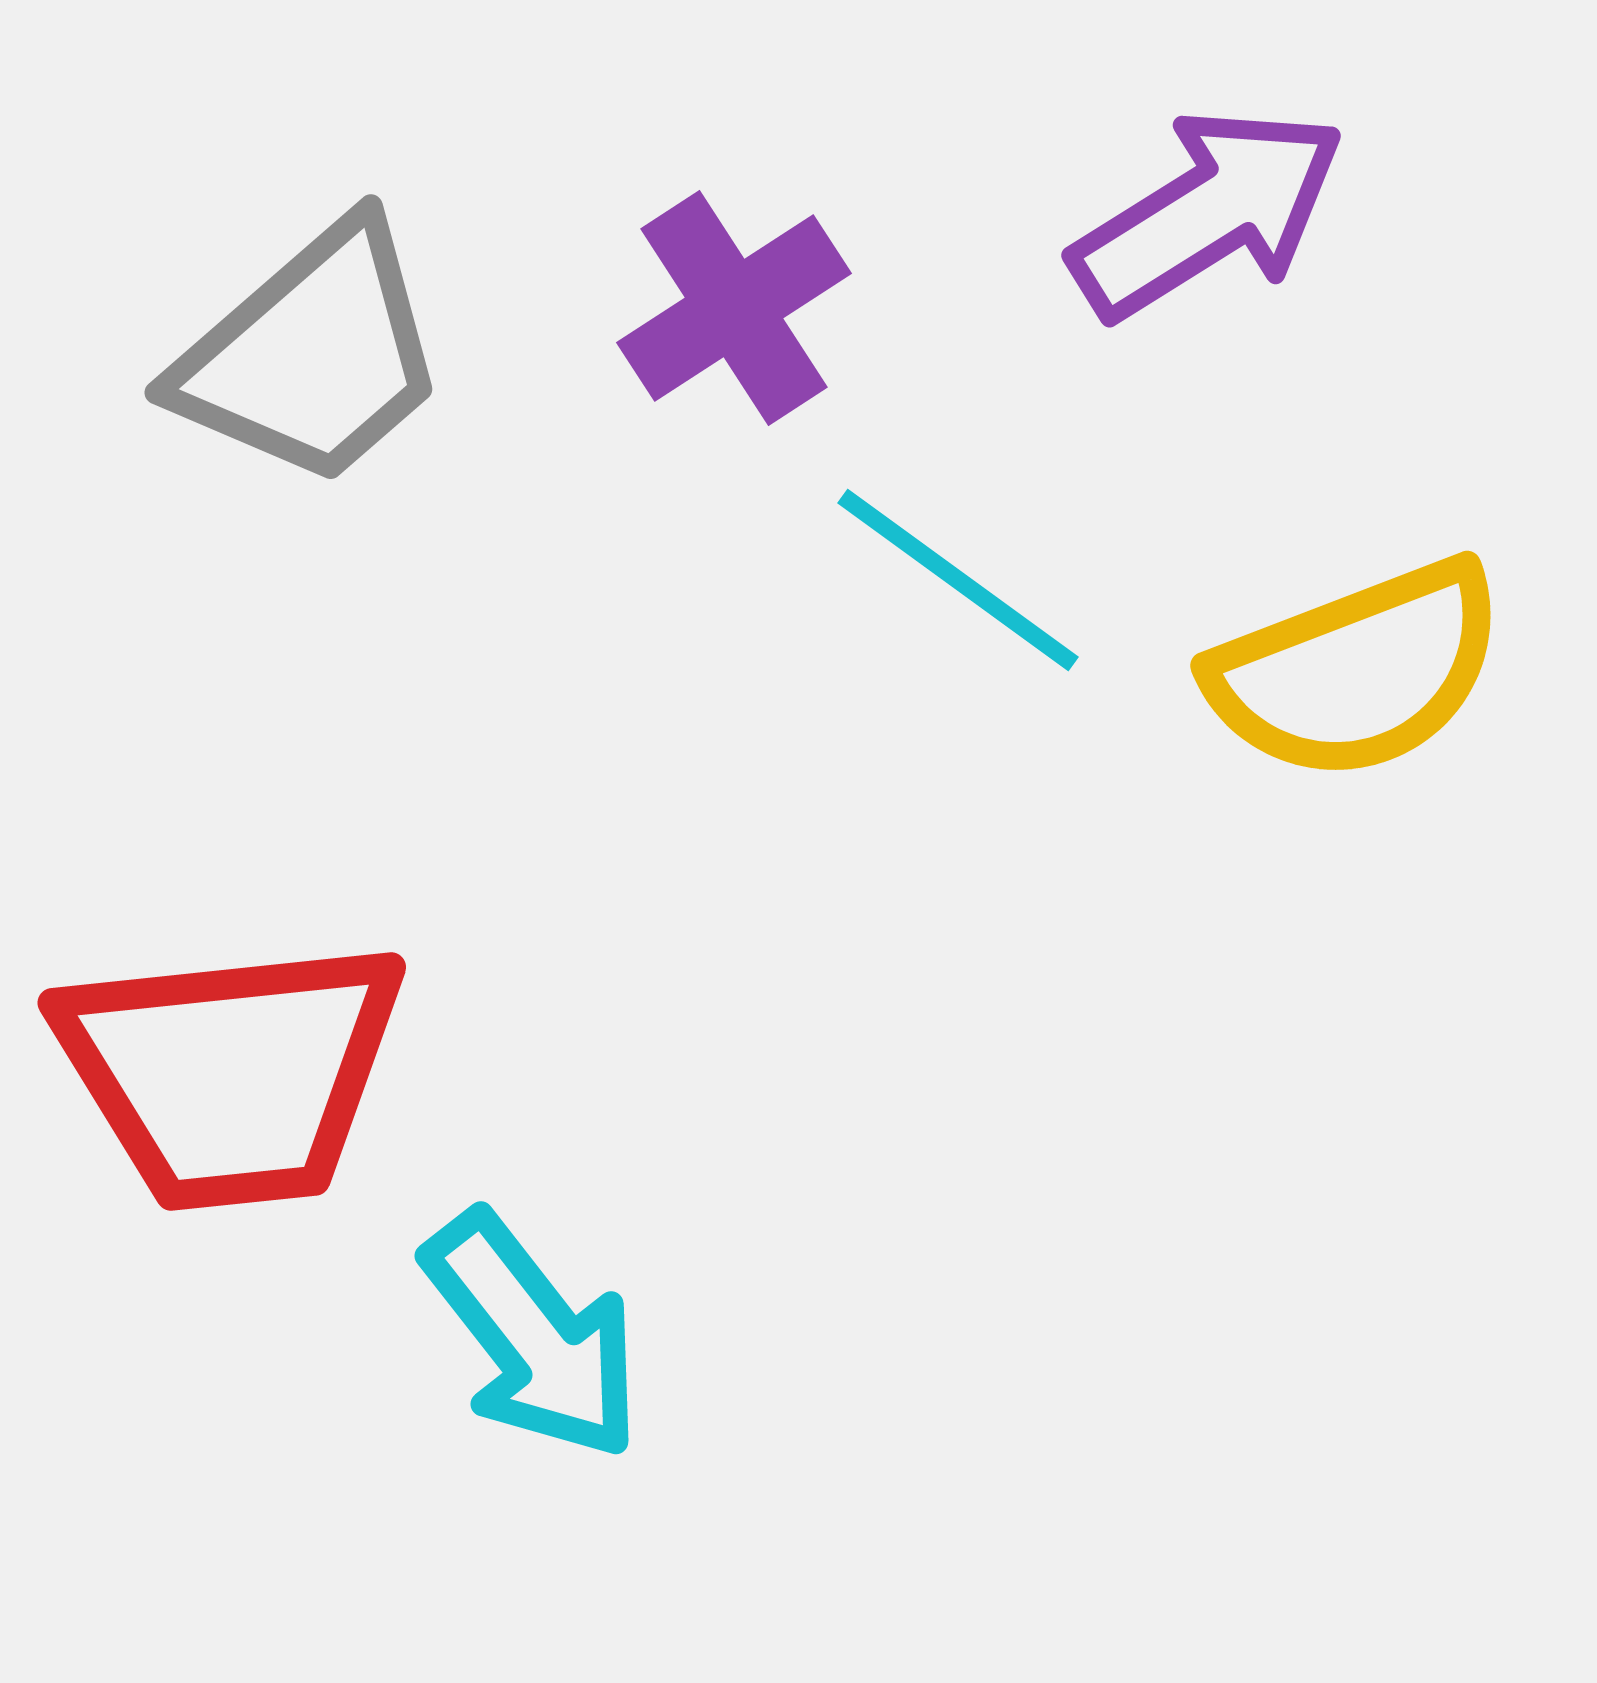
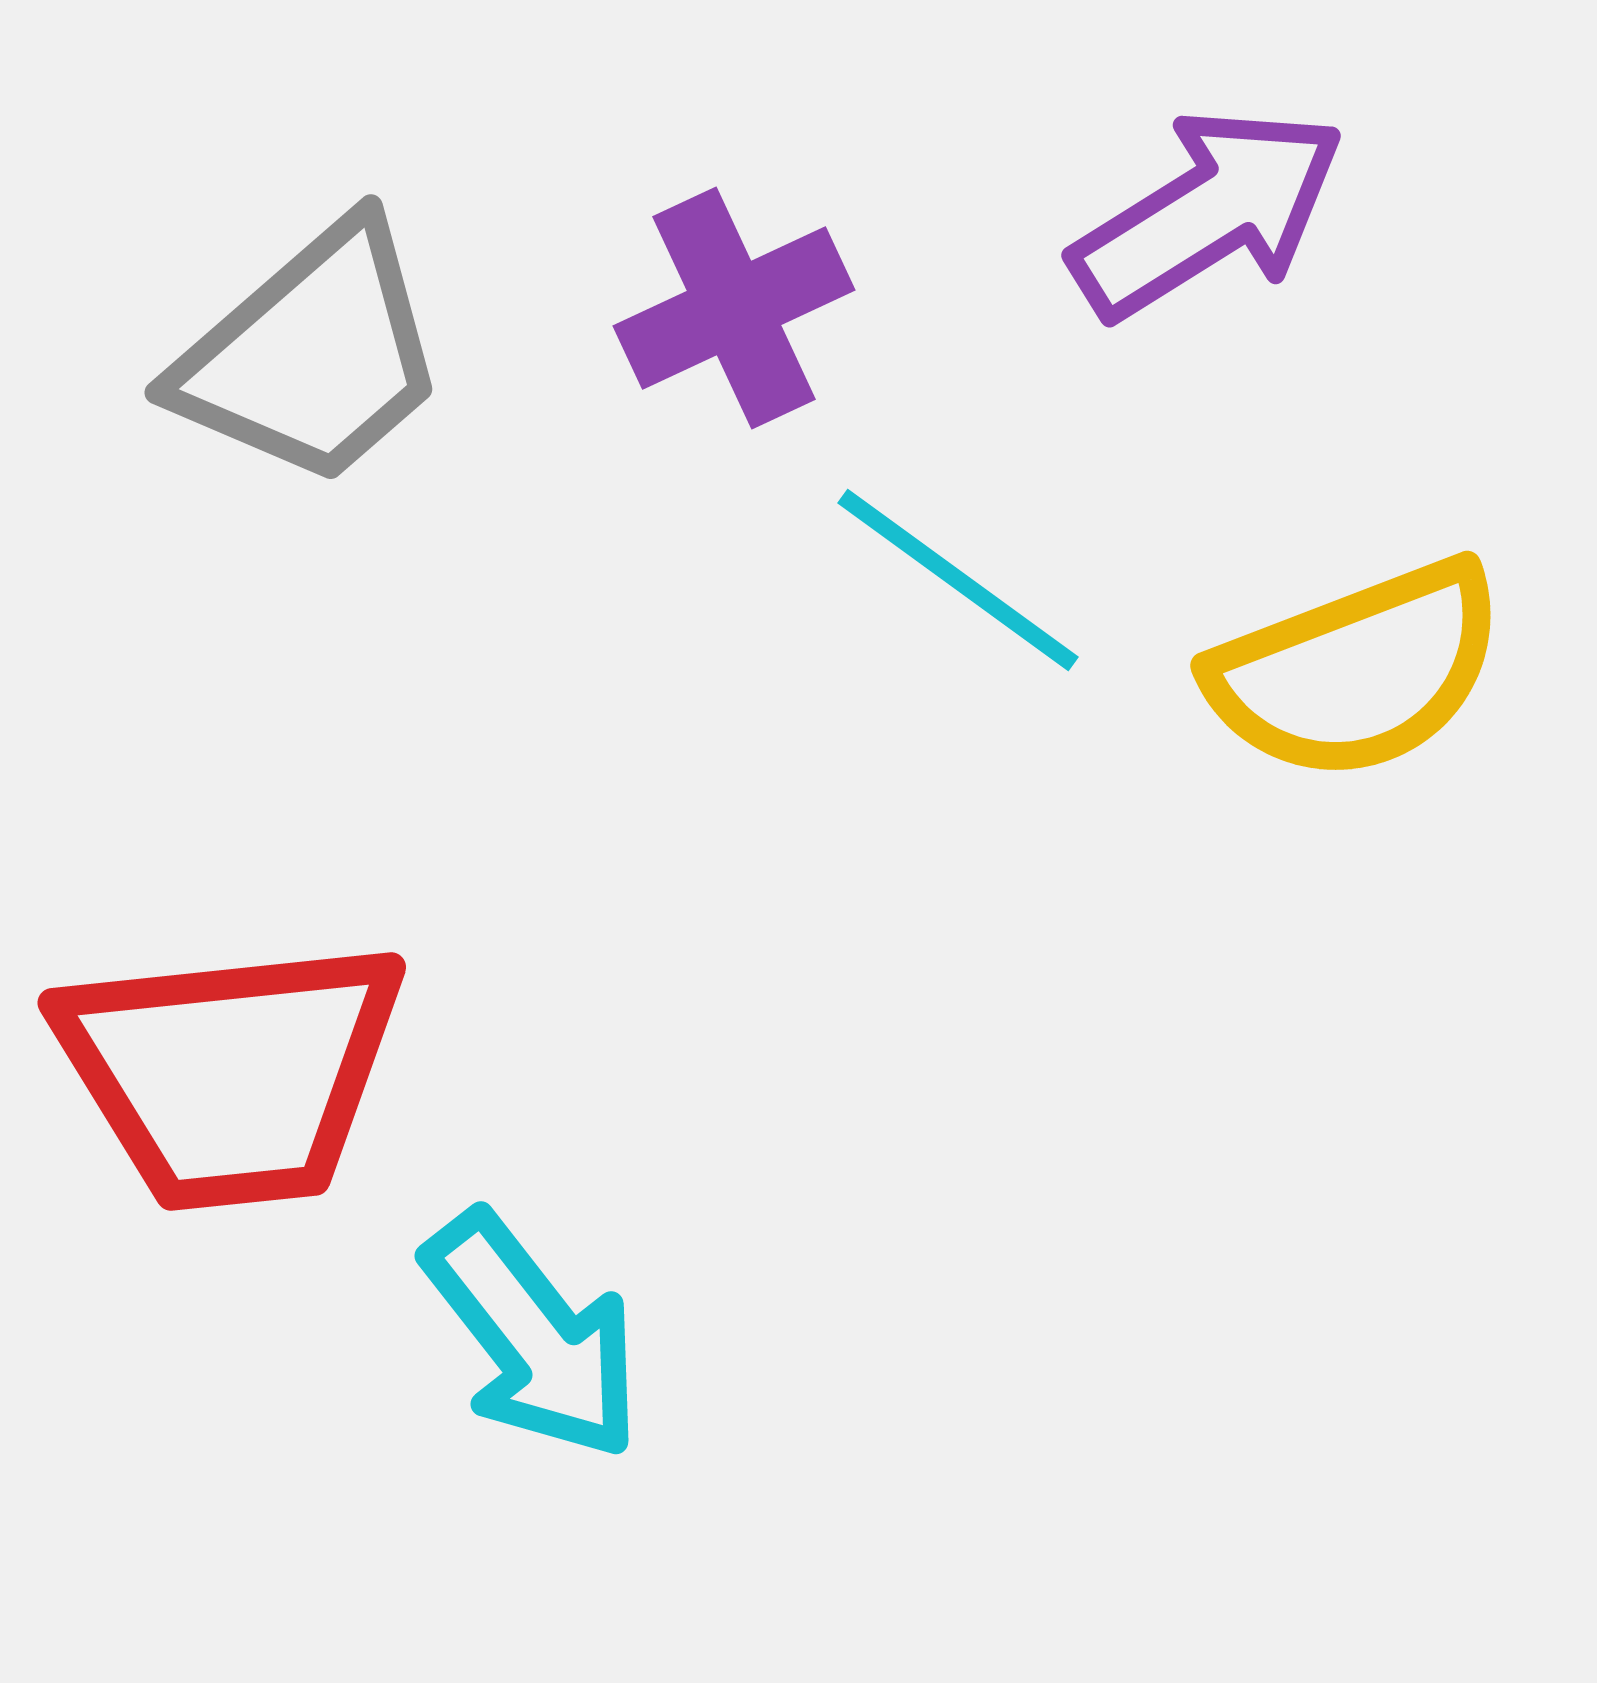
purple cross: rotated 8 degrees clockwise
